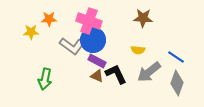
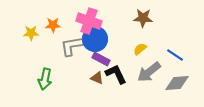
orange star: moved 4 px right, 6 px down
yellow star: moved 1 px down
blue circle: moved 2 px right, 1 px up
gray L-shape: rotated 135 degrees clockwise
yellow semicircle: moved 2 px right, 1 px up; rotated 136 degrees clockwise
blue line: moved 1 px left, 2 px up
purple rectangle: moved 4 px right, 2 px up
brown triangle: moved 2 px down
gray diamond: rotated 65 degrees clockwise
